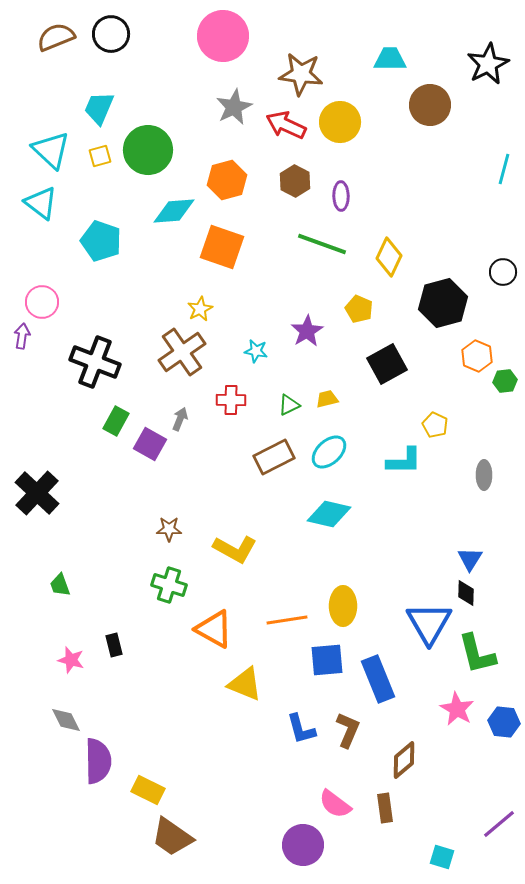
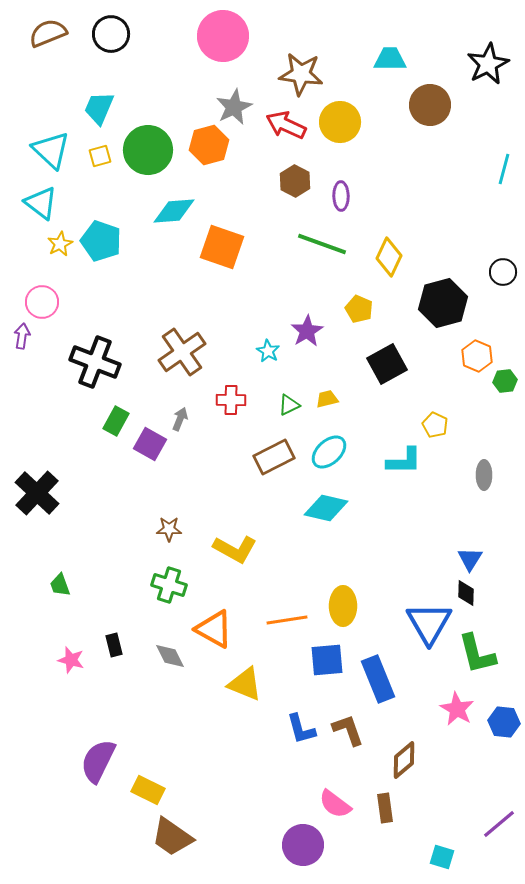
brown semicircle at (56, 37): moved 8 px left, 4 px up
orange hexagon at (227, 180): moved 18 px left, 35 px up
yellow star at (200, 309): moved 140 px left, 65 px up
cyan star at (256, 351): moved 12 px right; rotated 20 degrees clockwise
cyan diamond at (329, 514): moved 3 px left, 6 px up
gray diamond at (66, 720): moved 104 px right, 64 px up
brown L-shape at (348, 730): rotated 42 degrees counterclockwise
purple semicircle at (98, 761): rotated 153 degrees counterclockwise
